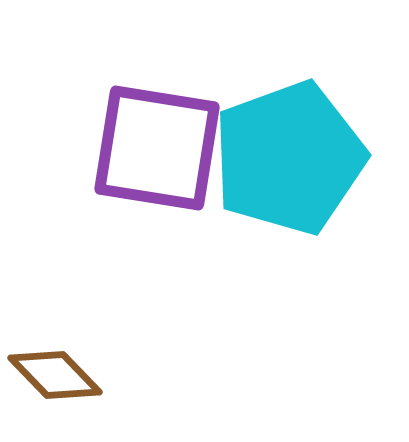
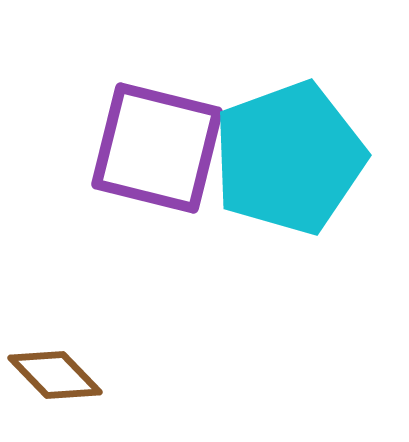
purple square: rotated 5 degrees clockwise
